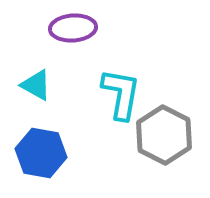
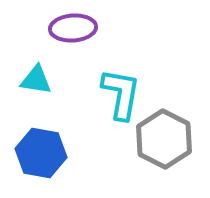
cyan triangle: moved 5 px up; rotated 20 degrees counterclockwise
gray hexagon: moved 4 px down
